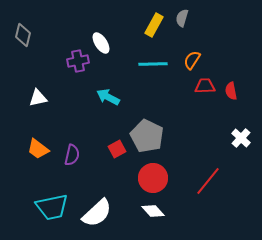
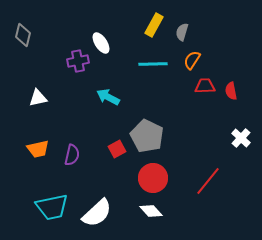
gray semicircle: moved 14 px down
orange trapezoid: rotated 50 degrees counterclockwise
white diamond: moved 2 px left
